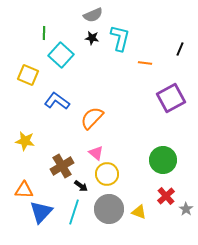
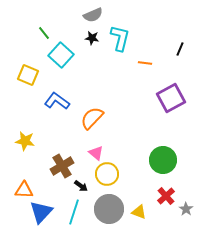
green line: rotated 40 degrees counterclockwise
